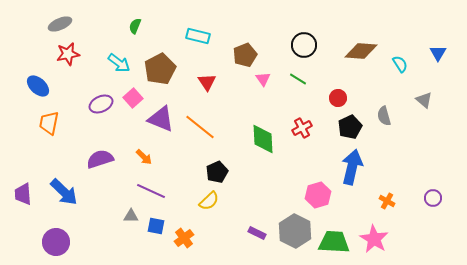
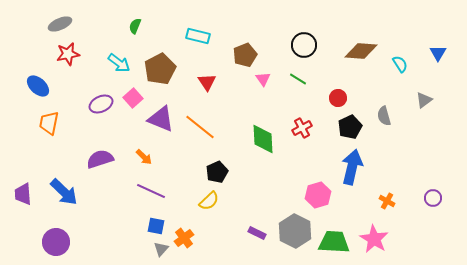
gray triangle at (424, 100): rotated 42 degrees clockwise
gray triangle at (131, 216): moved 30 px right, 33 px down; rotated 49 degrees counterclockwise
